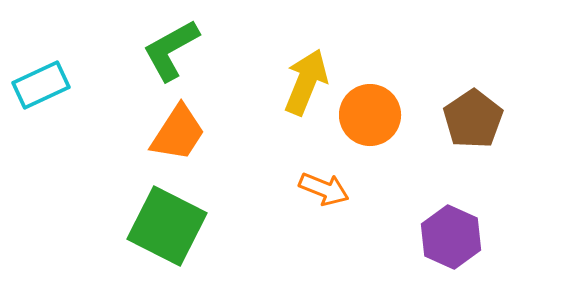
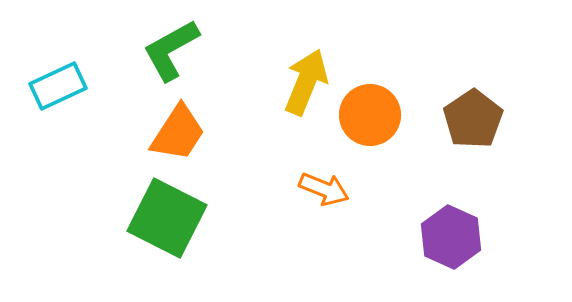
cyan rectangle: moved 17 px right, 1 px down
green square: moved 8 px up
